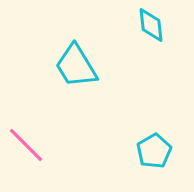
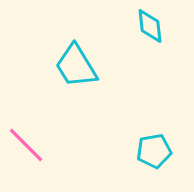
cyan diamond: moved 1 px left, 1 px down
cyan pentagon: rotated 20 degrees clockwise
